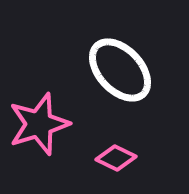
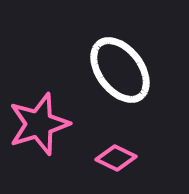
white ellipse: rotated 6 degrees clockwise
